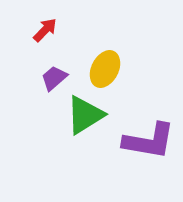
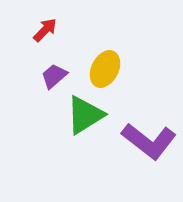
purple trapezoid: moved 2 px up
purple L-shape: rotated 28 degrees clockwise
